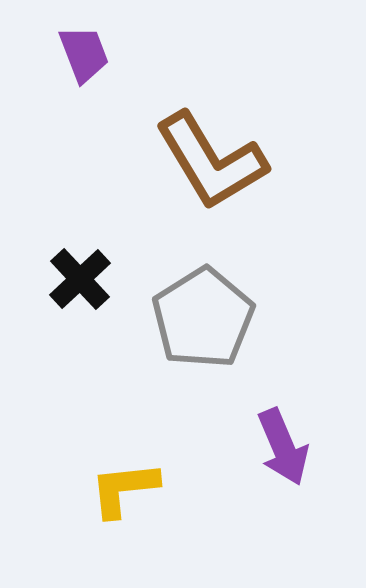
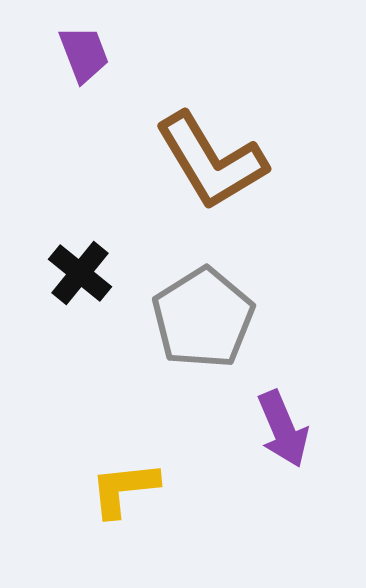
black cross: moved 6 px up; rotated 8 degrees counterclockwise
purple arrow: moved 18 px up
